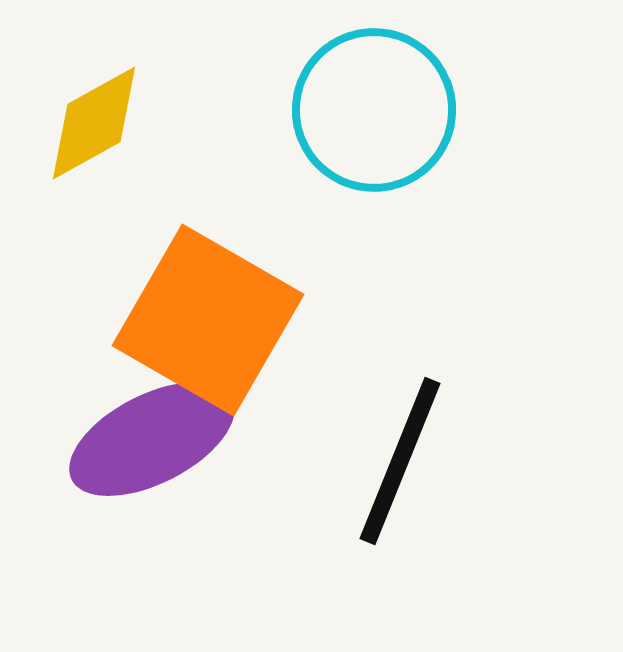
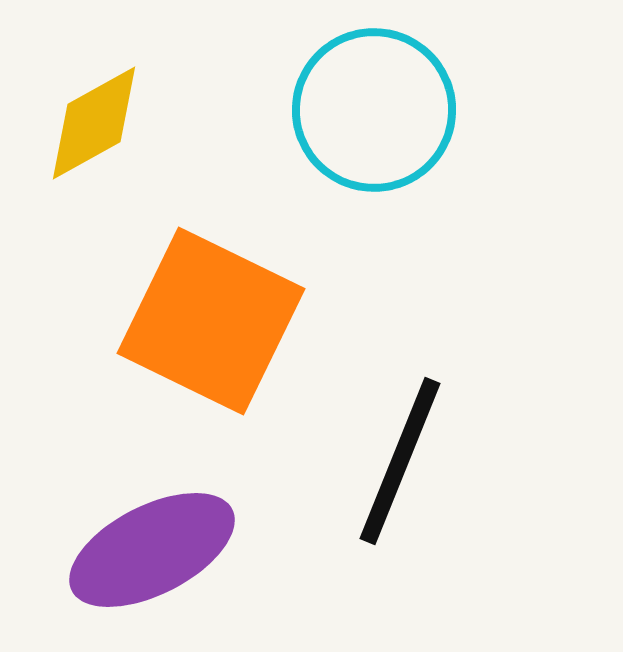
orange square: moved 3 px right, 1 px down; rotated 4 degrees counterclockwise
purple ellipse: moved 111 px down
